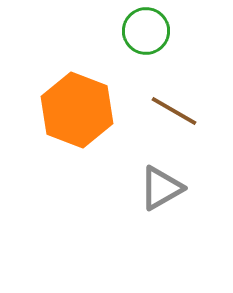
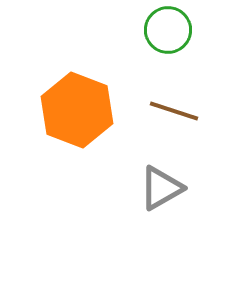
green circle: moved 22 px right, 1 px up
brown line: rotated 12 degrees counterclockwise
